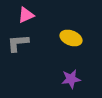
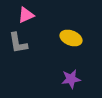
gray L-shape: rotated 95 degrees counterclockwise
